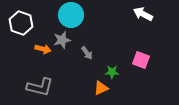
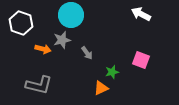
white arrow: moved 2 px left
green star: rotated 16 degrees counterclockwise
gray L-shape: moved 1 px left, 2 px up
